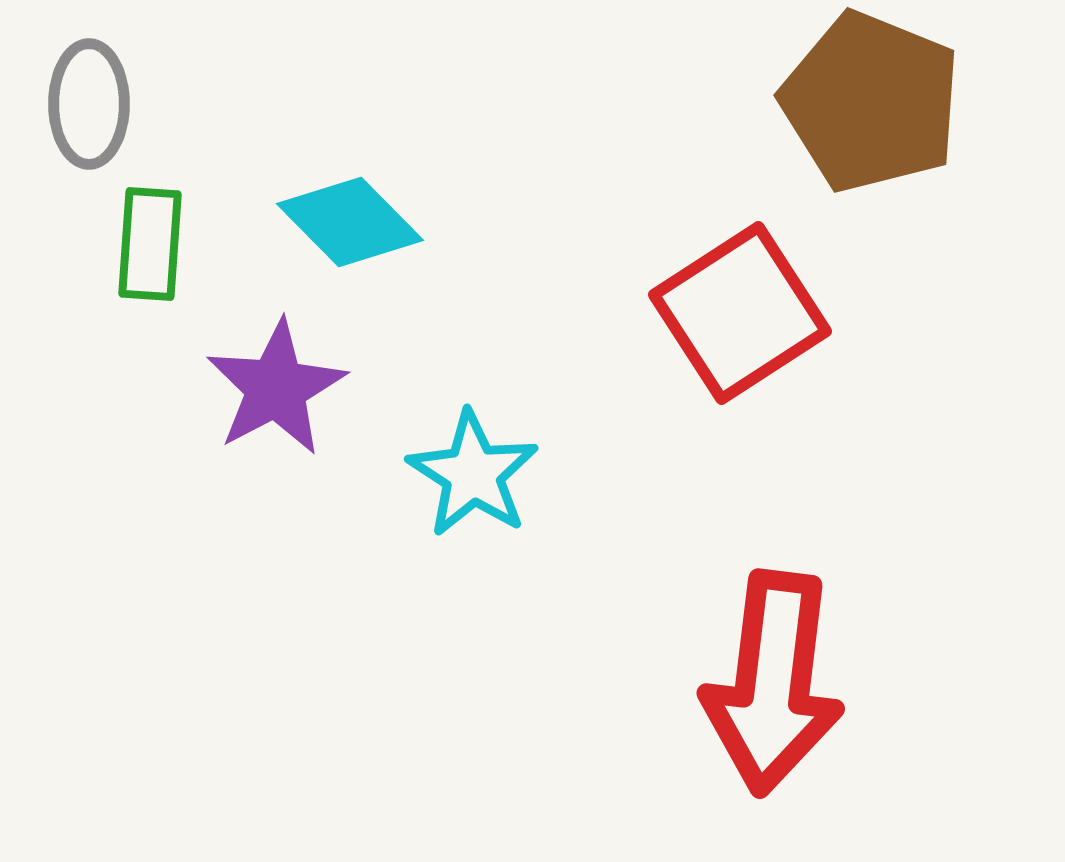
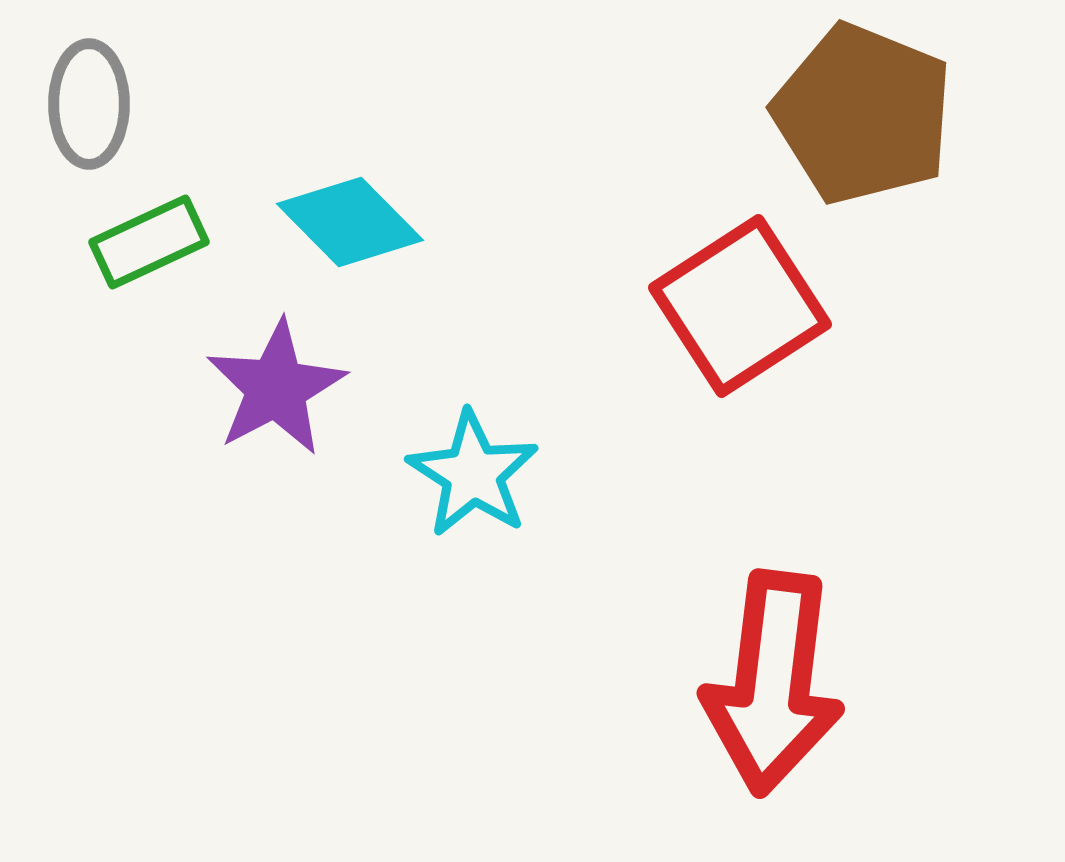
brown pentagon: moved 8 px left, 12 px down
green rectangle: moved 1 px left, 2 px up; rotated 61 degrees clockwise
red square: moved 7 px up
